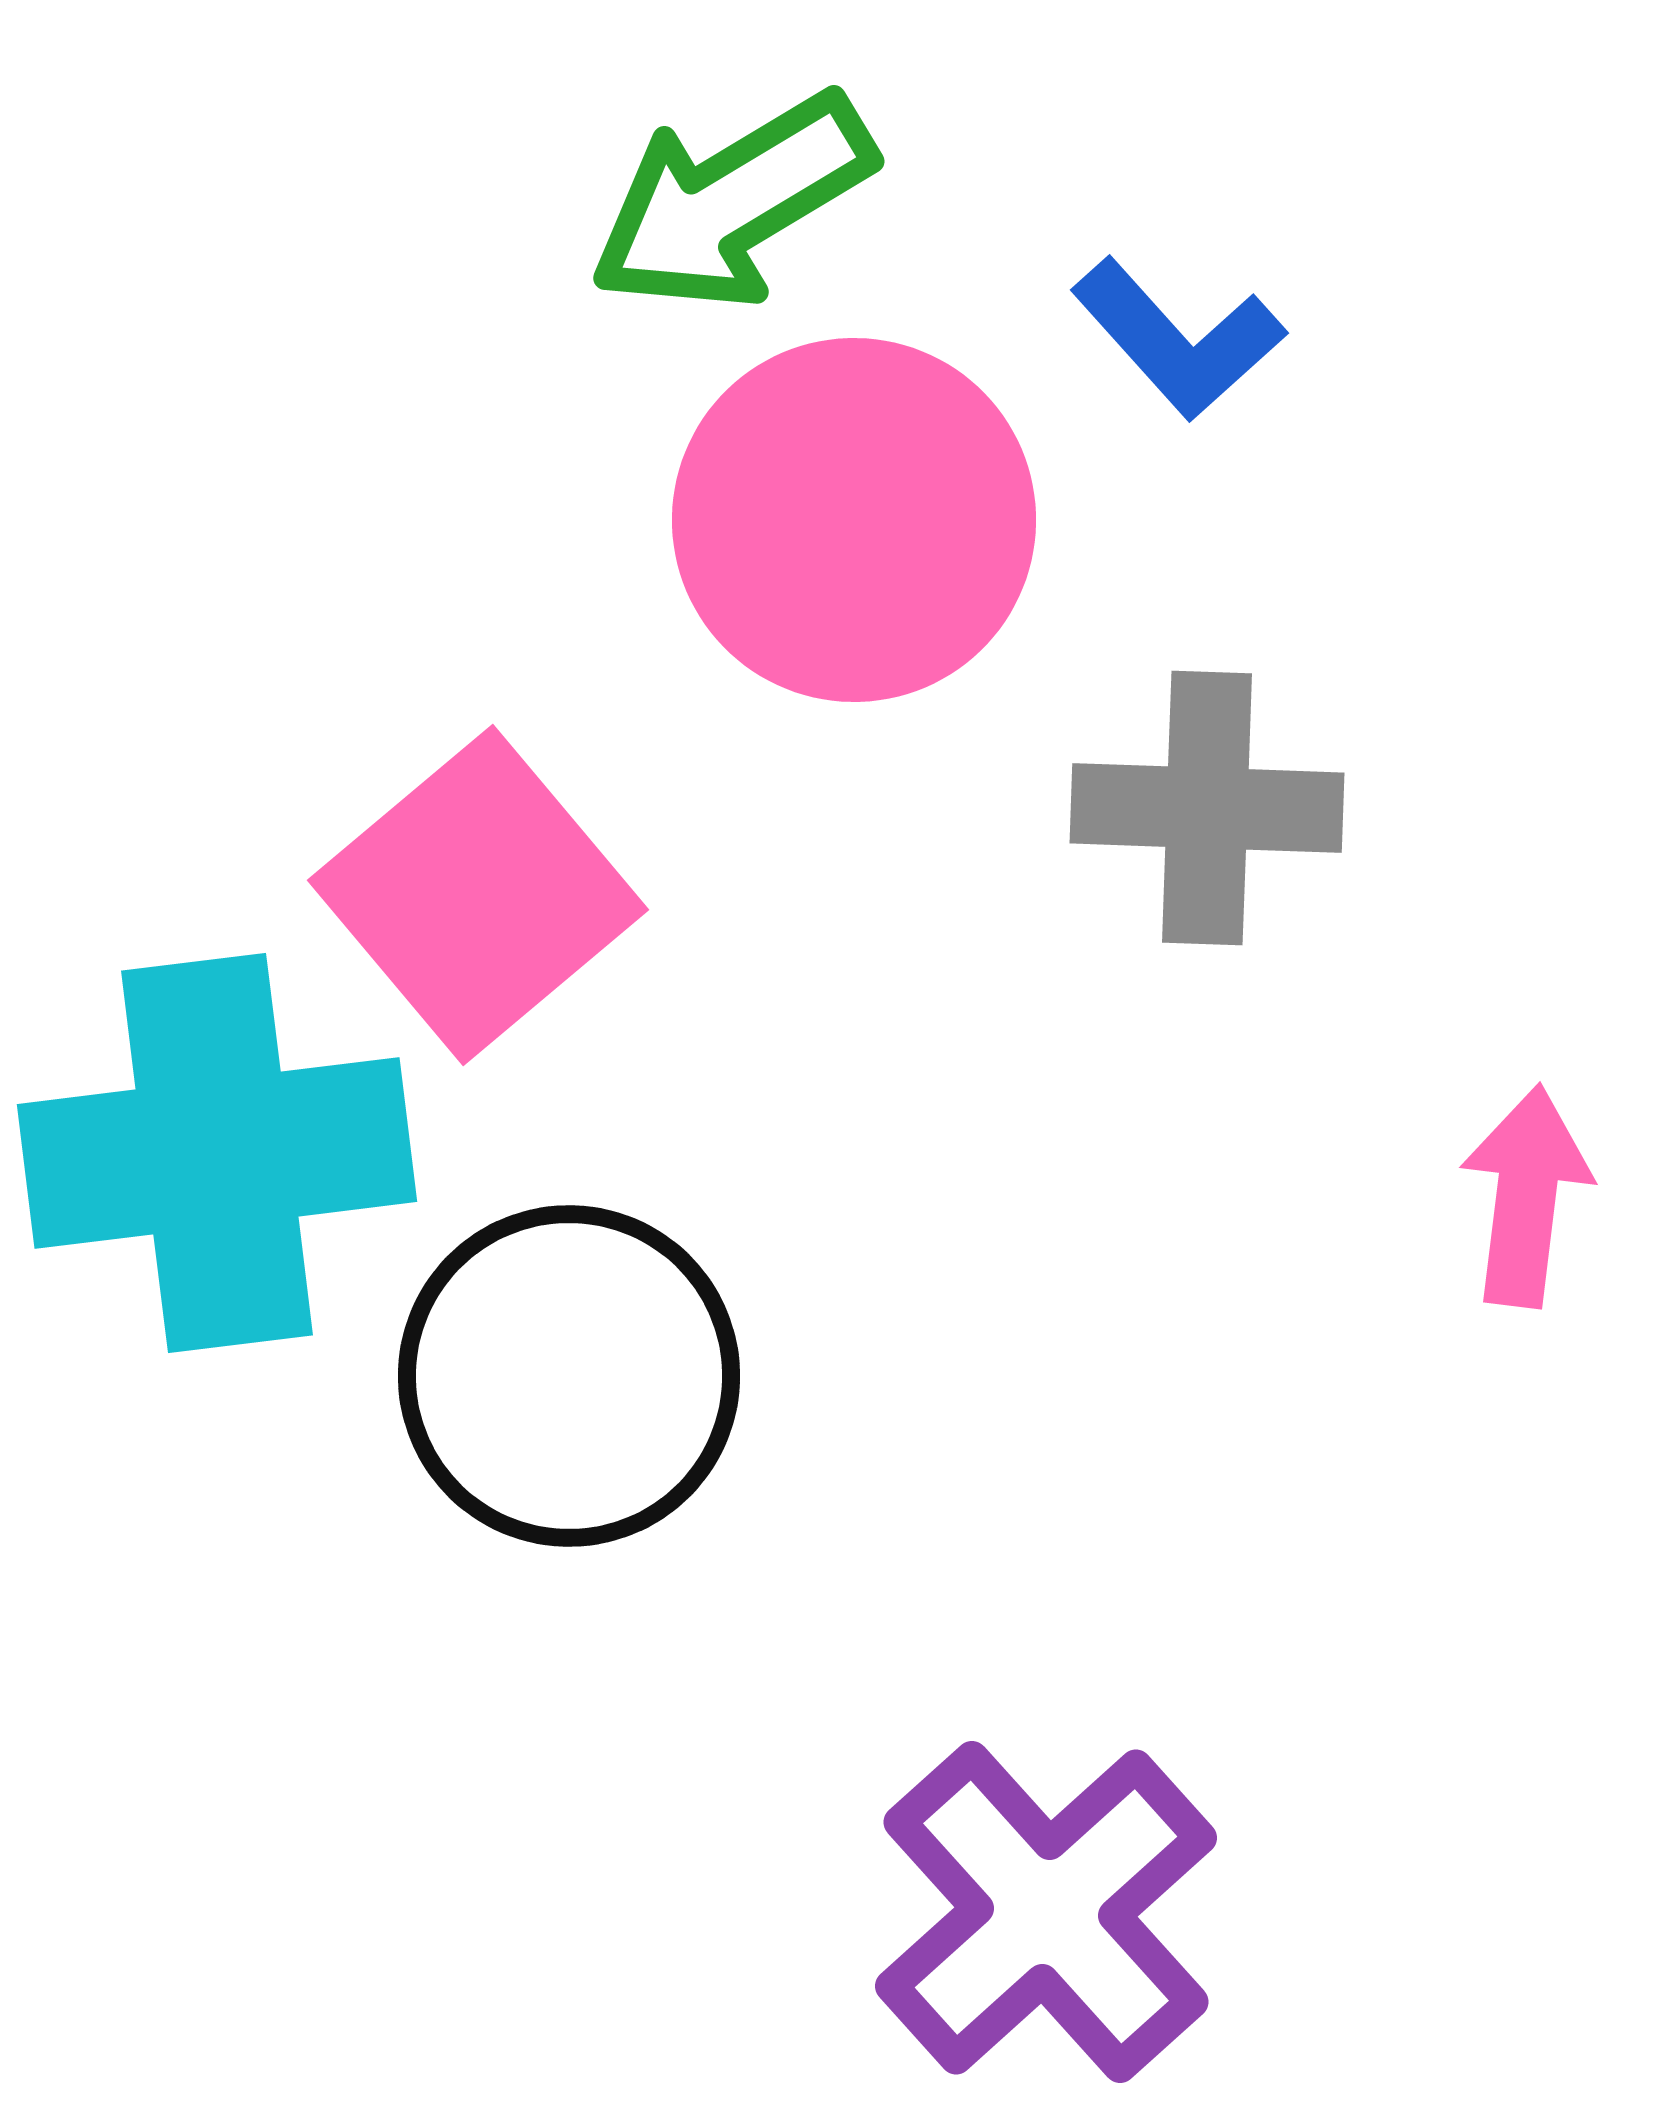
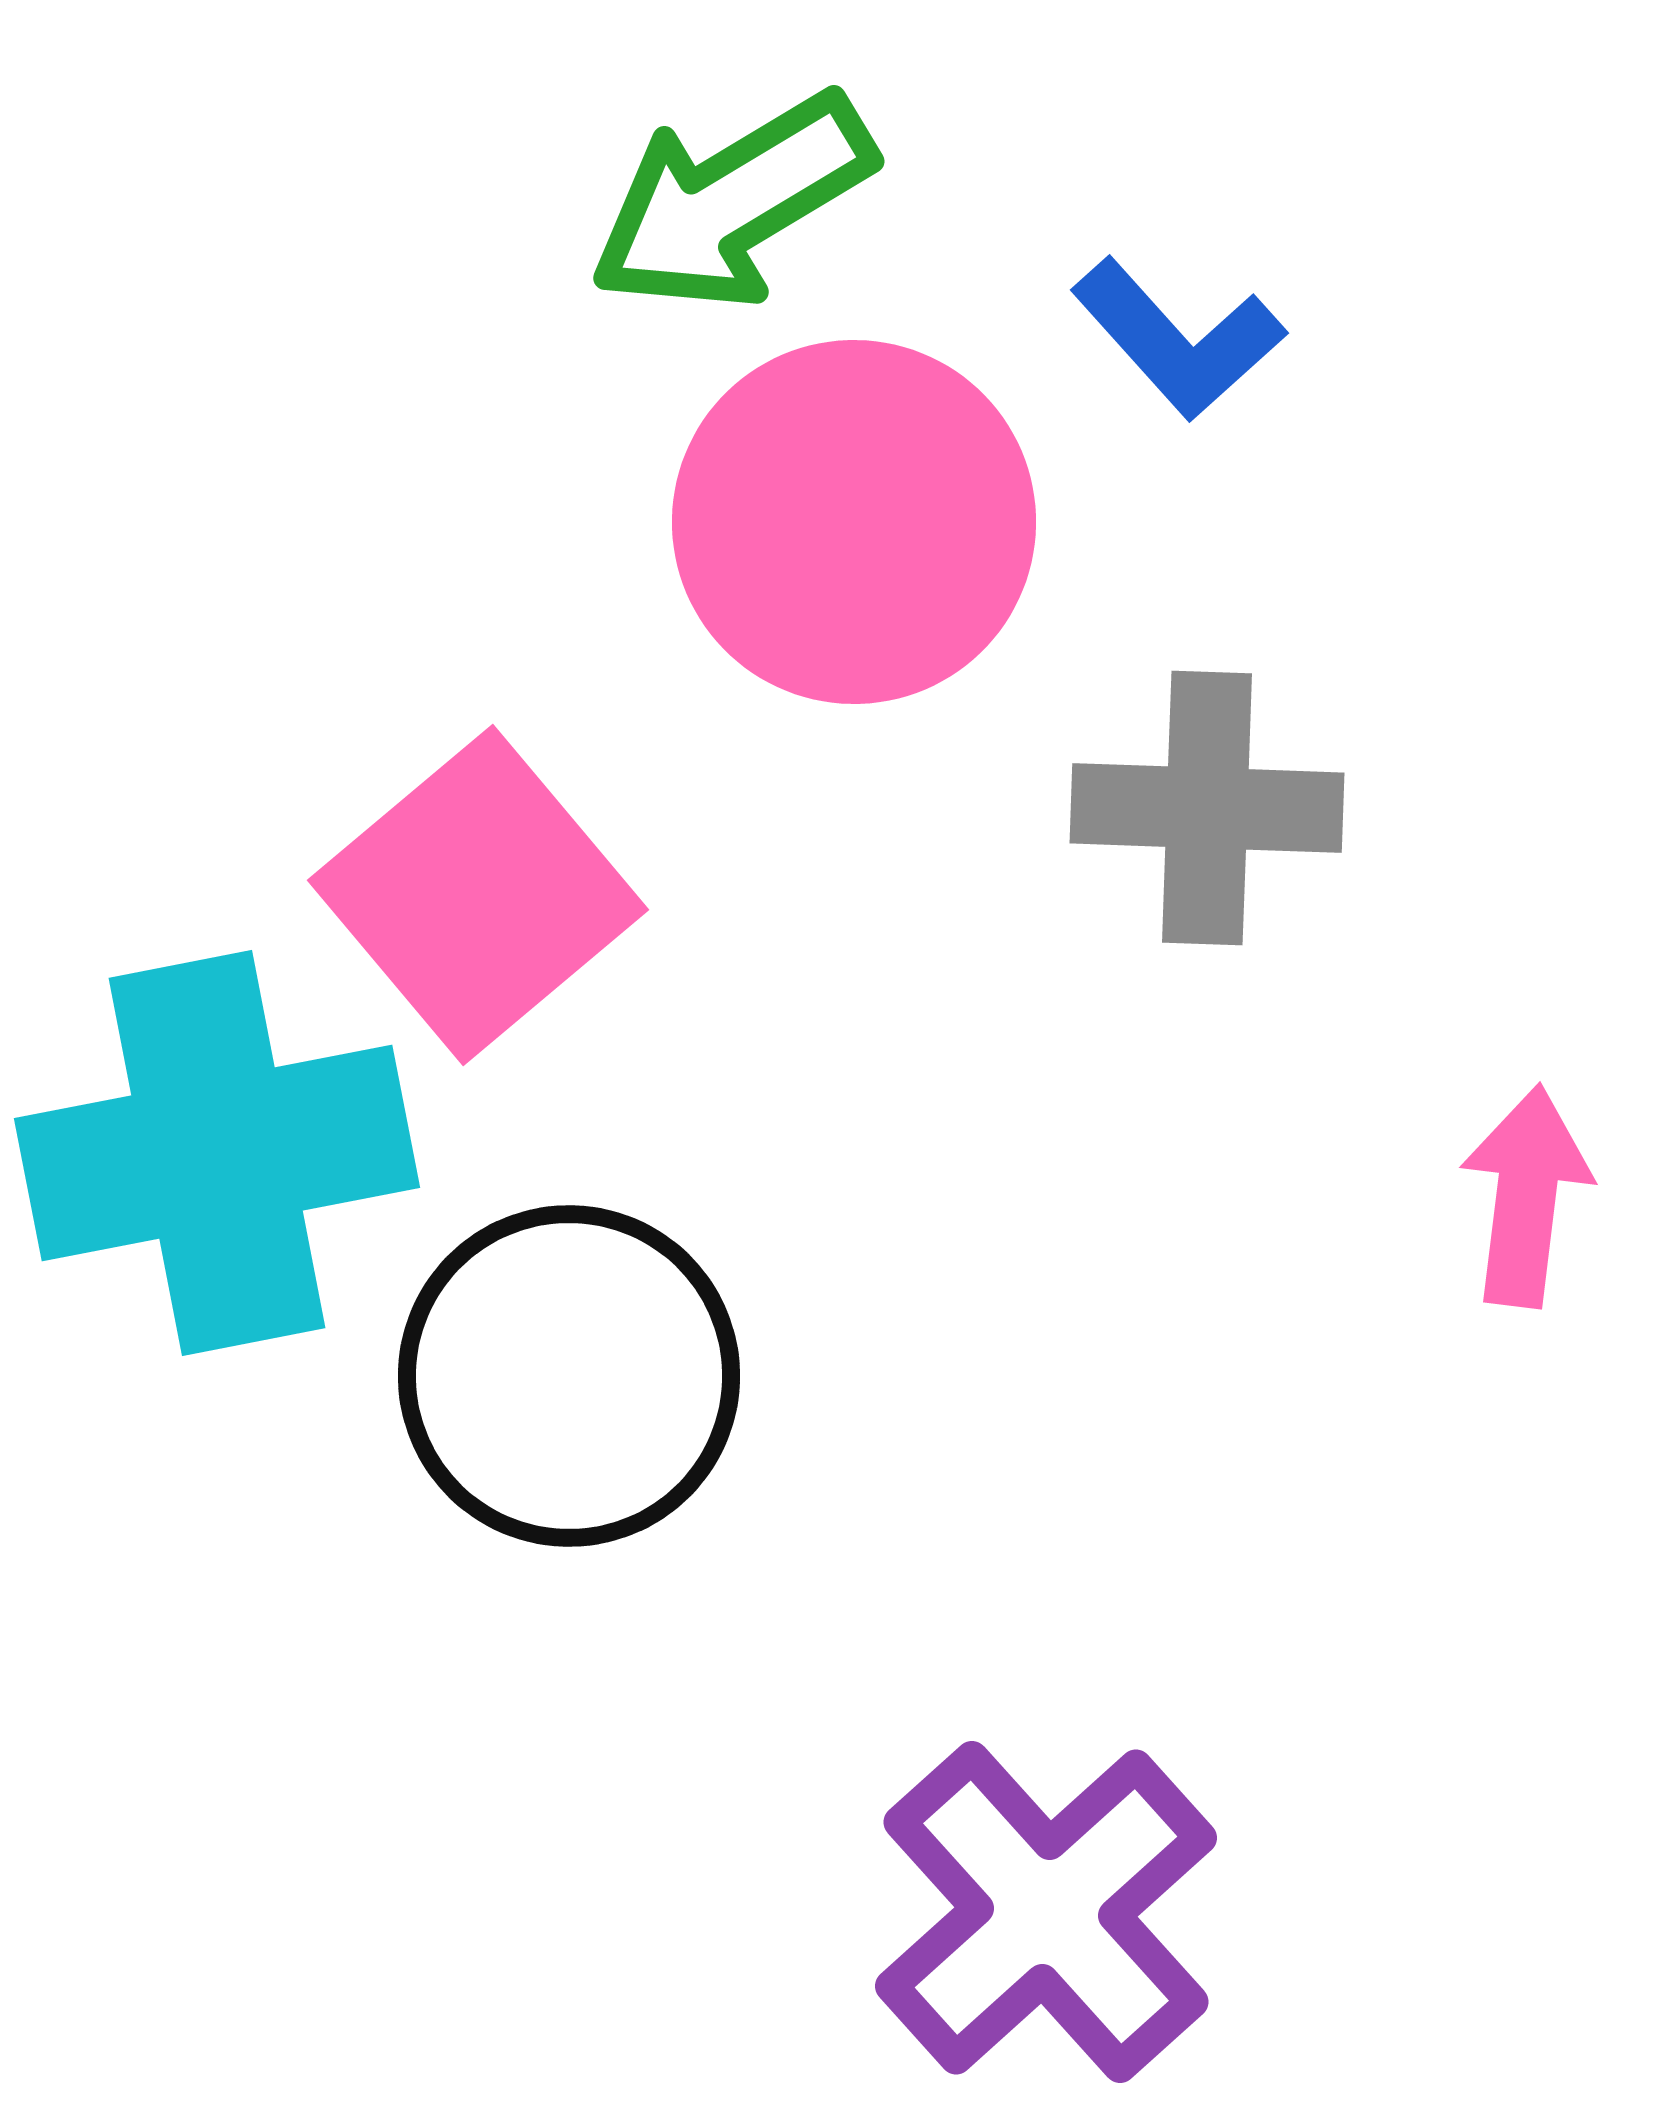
pink circle: moved 2 px down
cyan cross: rotated 4 degrees counterclockwise
